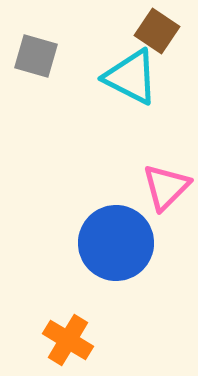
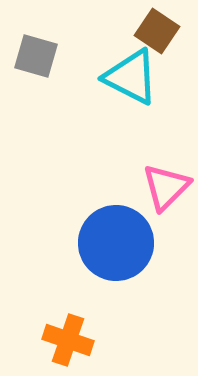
orange cross: rotated 12 degrees counterclockwise
